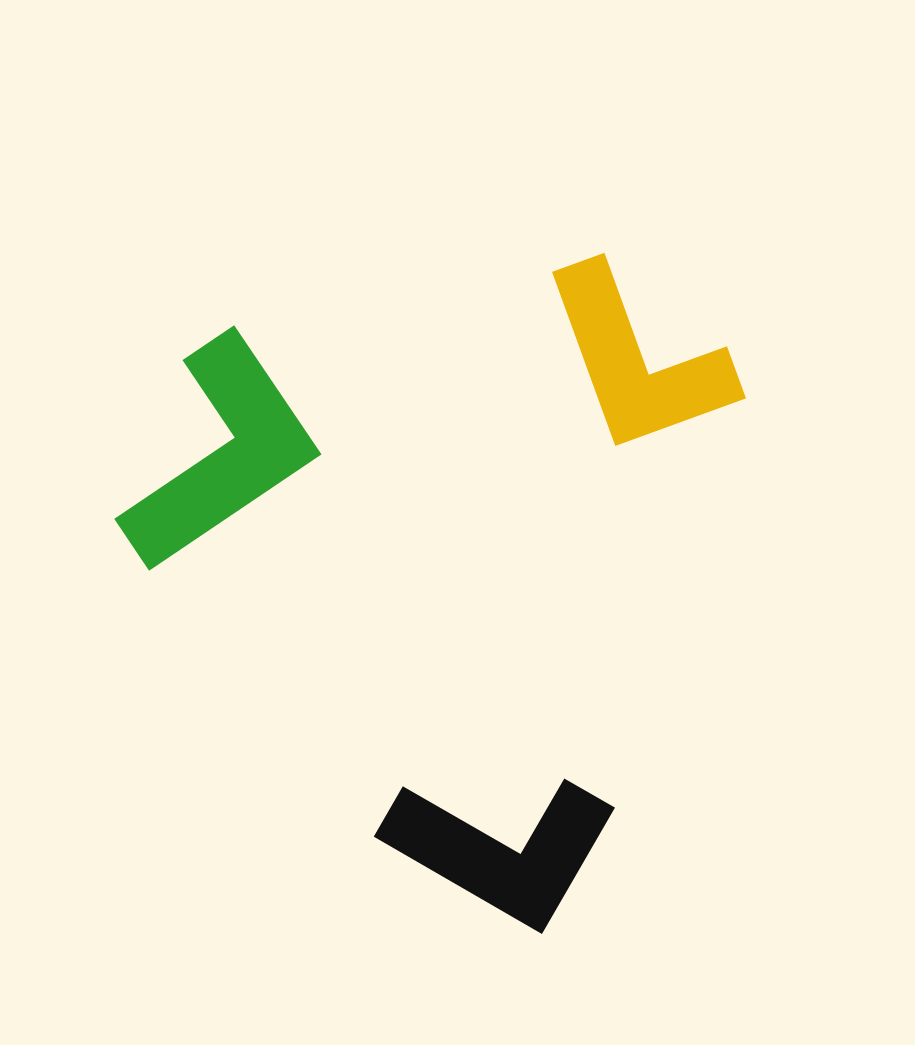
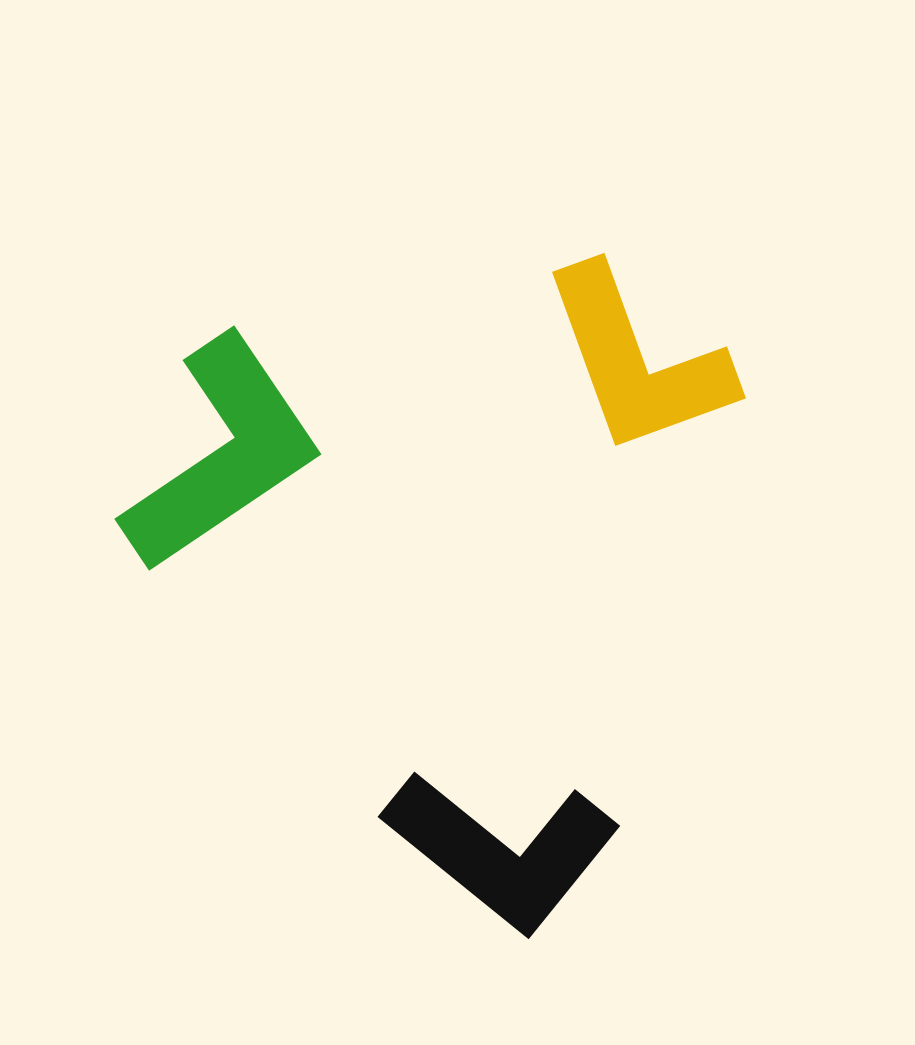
black L-shape: rotated 9 degrees clockwise
